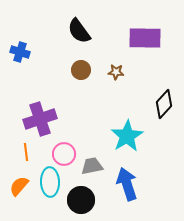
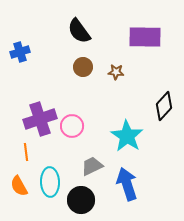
purple rectangle: moved 1 px up
blue cross: rotated 36 degrees counterclockwise
brown circle: moved 2 px right, 3 px up
black diamond: moved 2 px down
cyan star: rotated 8 degrees counterclockwise
pink circle: moved 8 px right, 28 px up
gray trapezoid: rotated 15 degrees counterclockwise
orange semicircle: rotated 70 degrees counterclockwise
